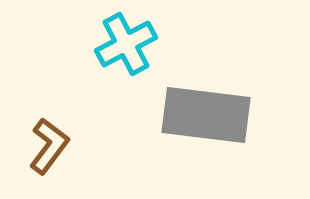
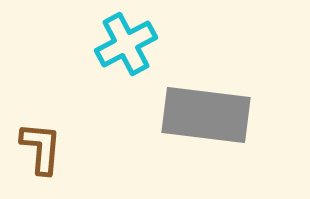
brown L-shape: moved 8 px left, 2 px down; rotated 32 degrees counterclockwise
